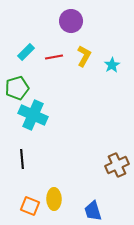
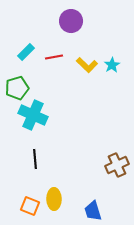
yellow L-shape: moved 3 px right, 9 px down; rotated 105 degrees clockwise
black line: moved 13 px right
